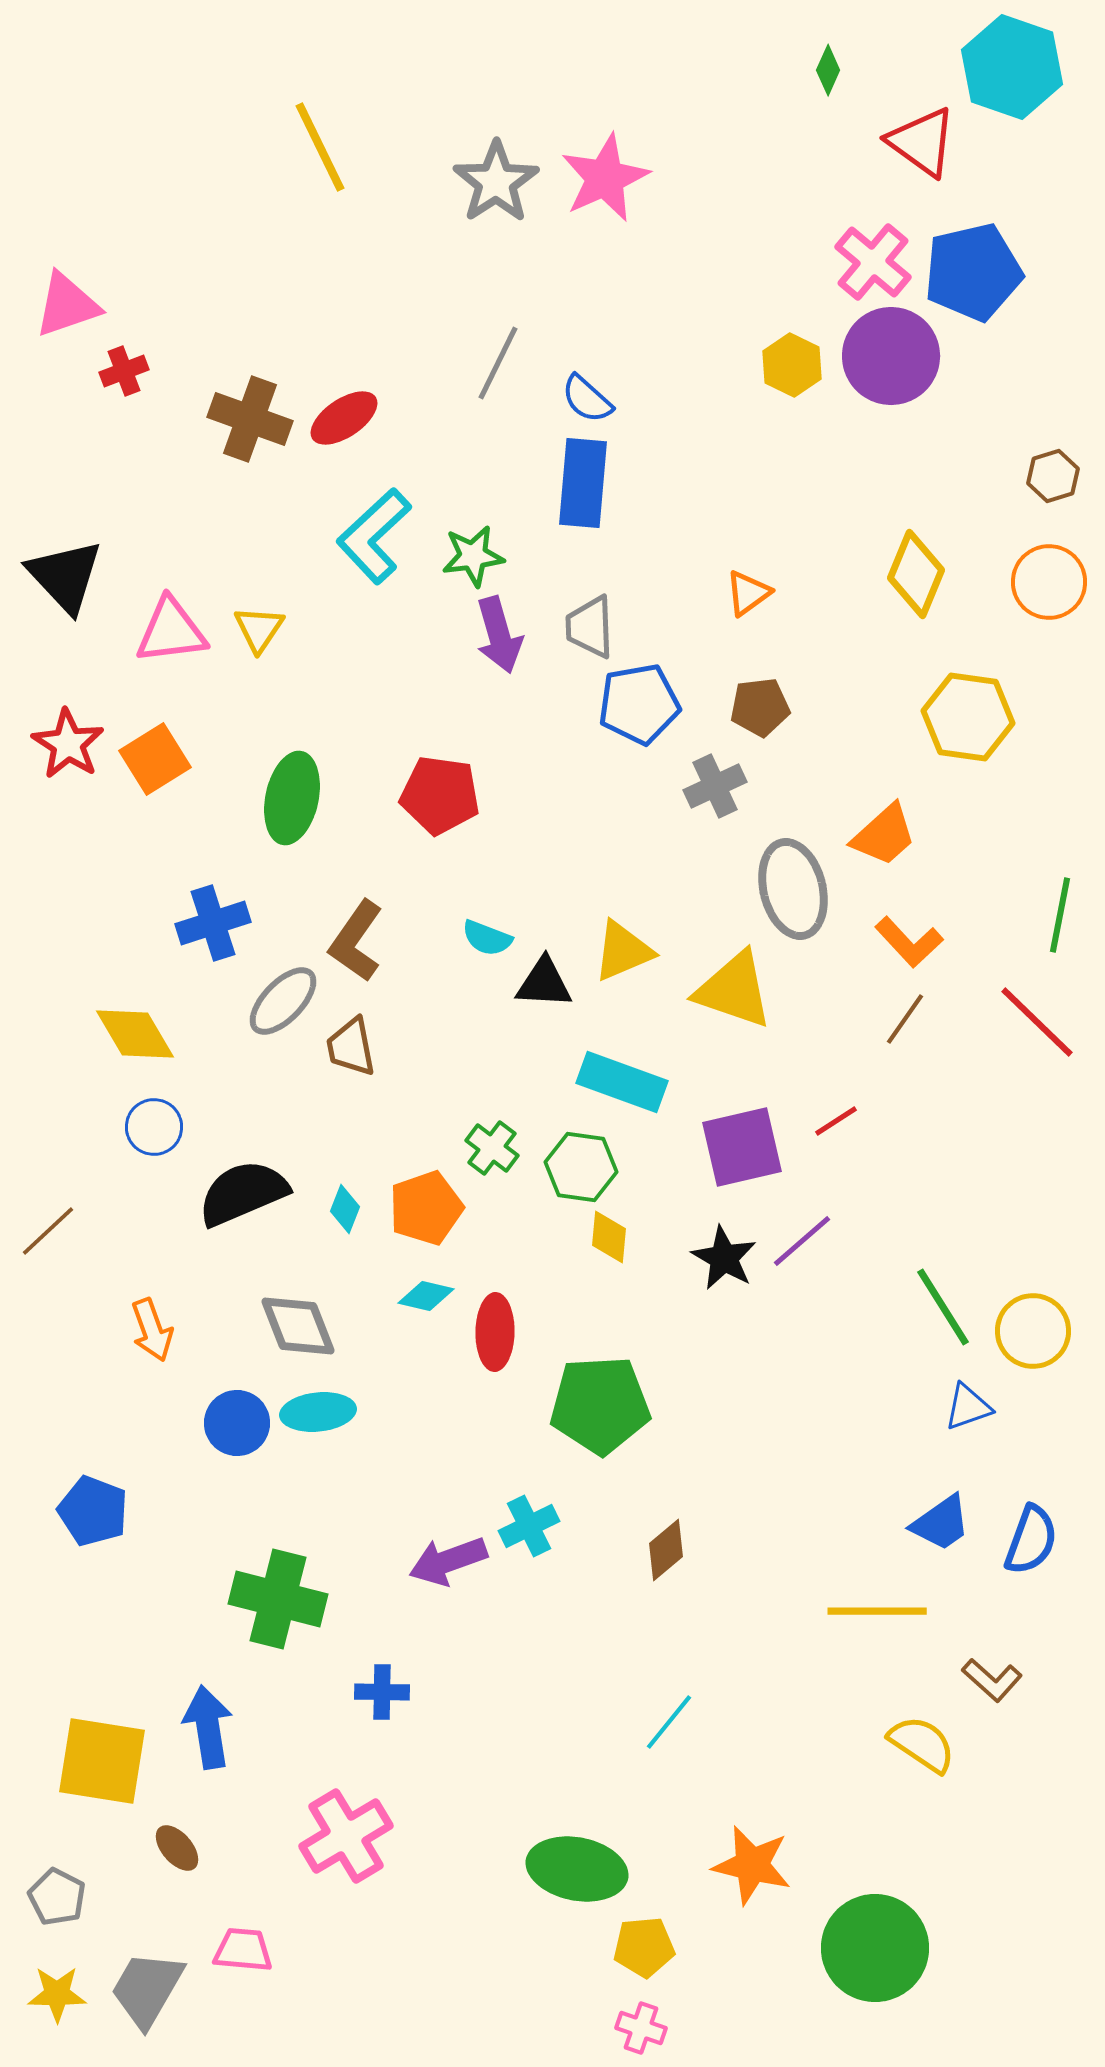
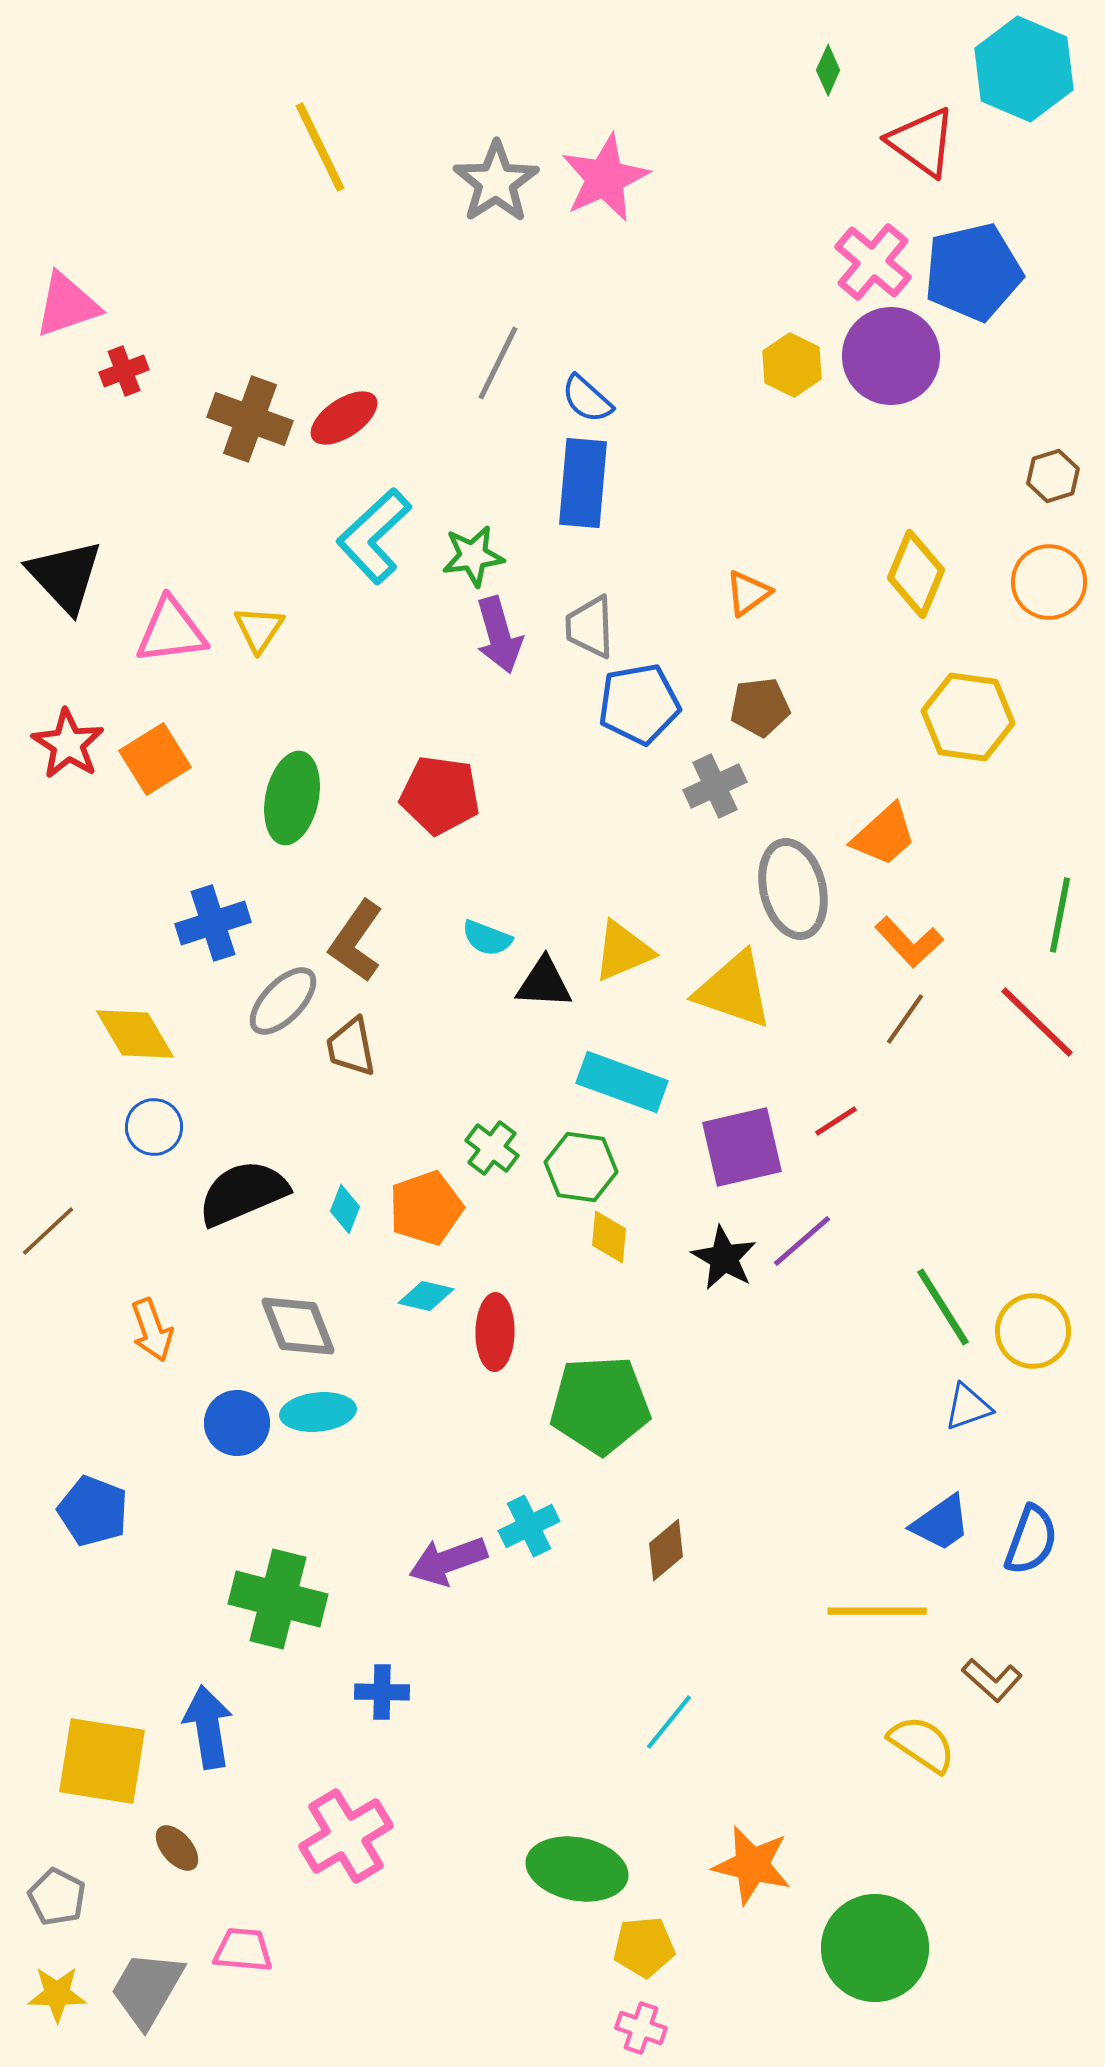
cyan hexagon at (1012, 67): moved 12 px right, 2 px down; rotated 4 degrees clockwise
